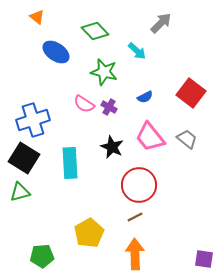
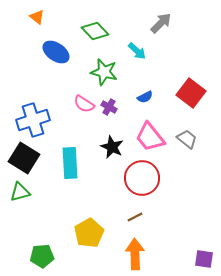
red circle: moved 3 px right, 7 px up
